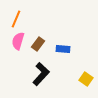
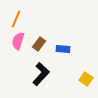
brown rectangle: moved 1 px right
